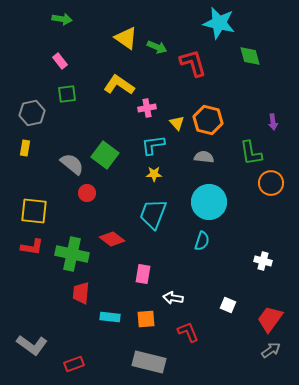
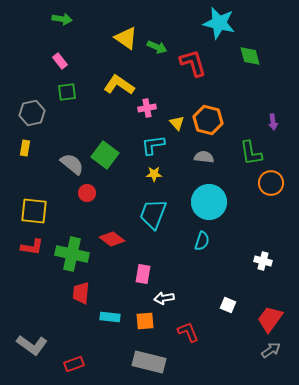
green square at (67, 94): moved 2 px up
white arrow at (173, 298): moved 9 px left; rotated 18 degrees counterclockwise
orange square at (146, 319): moved 1 px left, 2 px down
